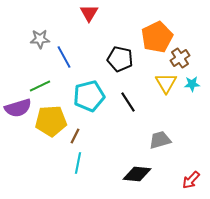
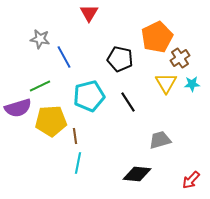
gray star: rotated 12 degrees clockwise
brown line: rotated 35 degrees counterclockwise
